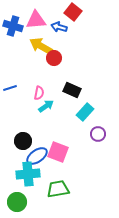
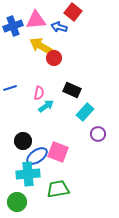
blue cross: rotated 36 degrees counterclockwise
